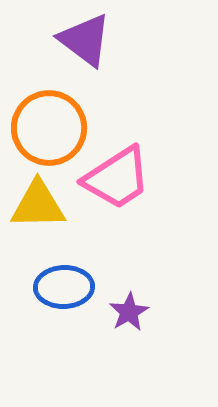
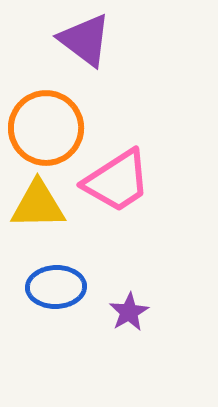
orange circle: moved 3 px left
pink trapezoid: moved 3 px down
blue ellipse: moved 8 px left
